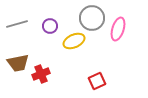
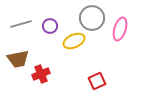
gray line: moved 4 px right
pink ellipse: moved 2 px right
brown trapezoid: moved 4 px up
